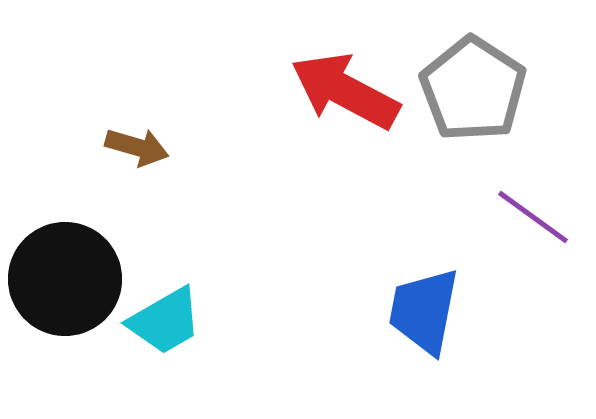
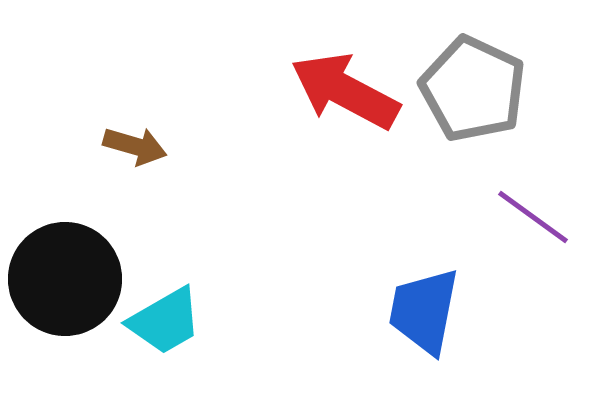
gray pentagon: rotated 8 degrees counterclockwise
brown arrow: moved 2 px left, 1 px up
